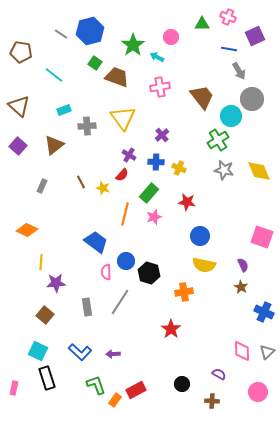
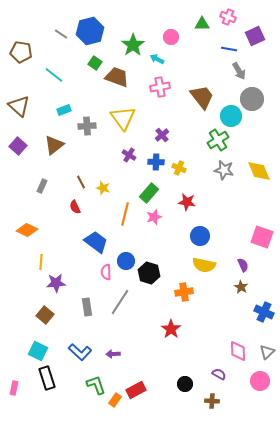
cyan arrow at (157, 57): moved 2 px down
red semicircle at (122, 175): moved 47 px left, 32 px down; rotated 112 degrees clockwise
pink diamond at (242, 351): moved 4 px left
black circle at (182, 384): moved 3 px right
pink circle at (258, 392): moved 2 px right, 11 px up
